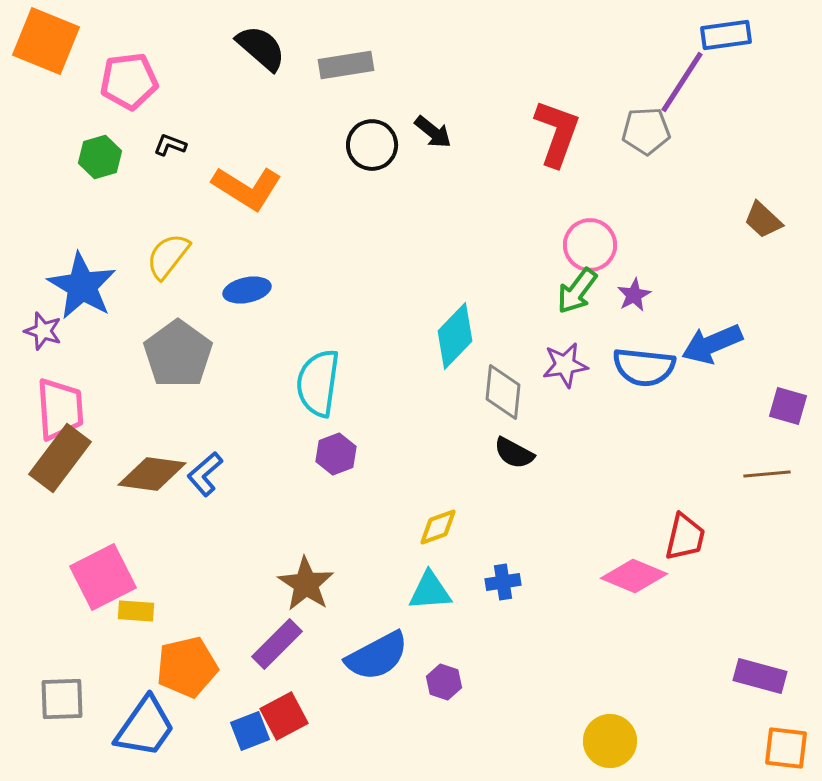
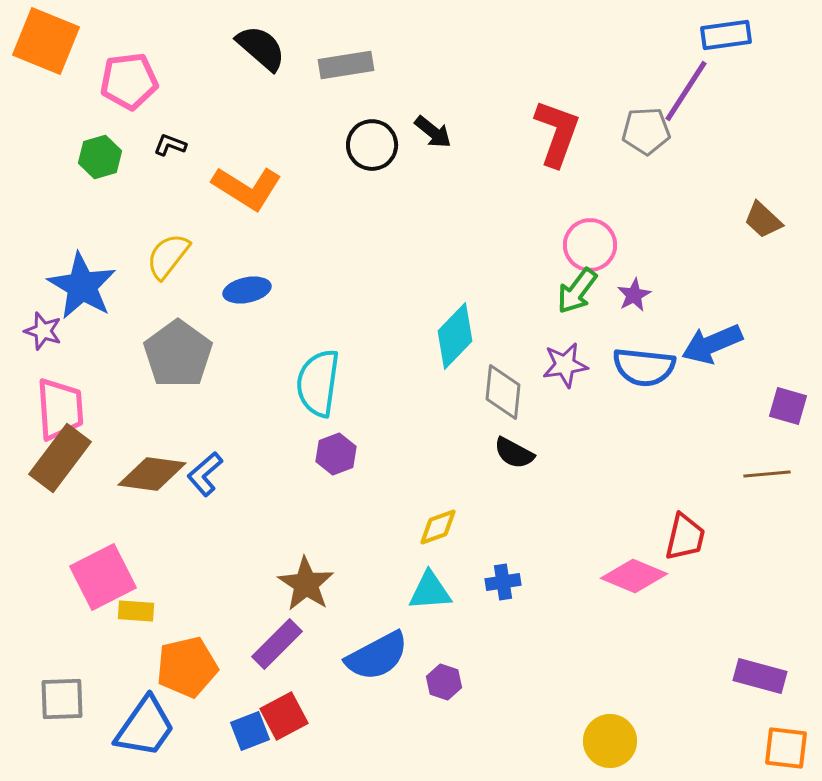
purple line at (682, 82): moved 4 px right, 9 px down
